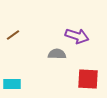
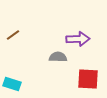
purple arrow: moved 1 px right, 3 px down; rotated 20 degrees counterclockwise
gray semicircle: moved 1 px right, 3 px down
cyan rectangle: rotated 18 degrees clockwise
